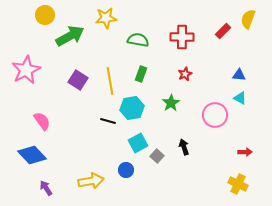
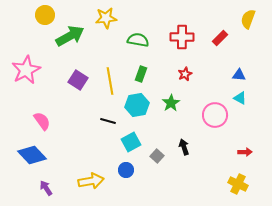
red rectangle: moved 3 px left, 7 px down
cyan hexagon: moved 5 px right, 3 px up
cyan square: moved 7 px left, 1 px up
